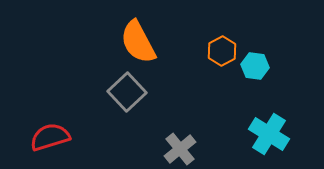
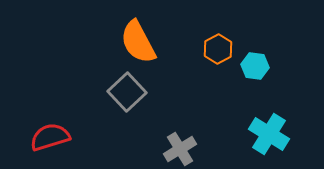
orange hexagon: moved 4 px left, 2 px up
gray cross: rotated 8 degrees clockwise
